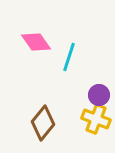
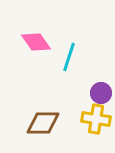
purple circle: moved 2 px right, 2 px up
yellow cross: rotated 12 degrees counterclockwise
brown diamond: rotated 52 degrees clockwise
